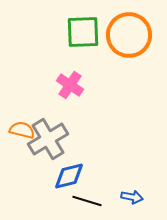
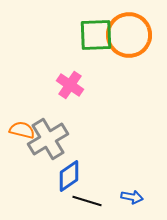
green square: moved 13 px right, 3 px down
blue diamond: rotated 20 degrees counterclockwise
